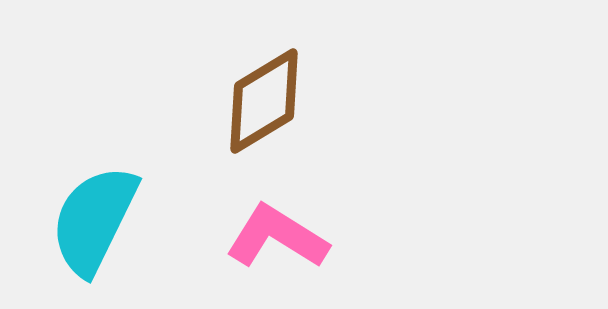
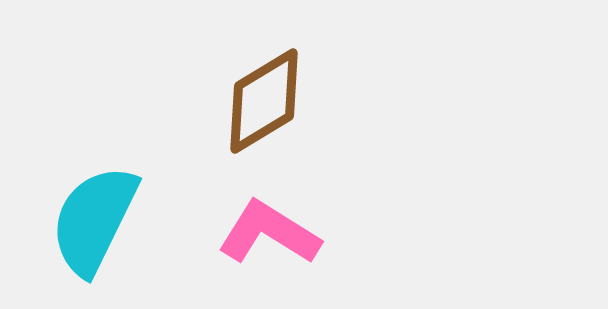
pink L-shape: moved 8 px left, 4 px up
